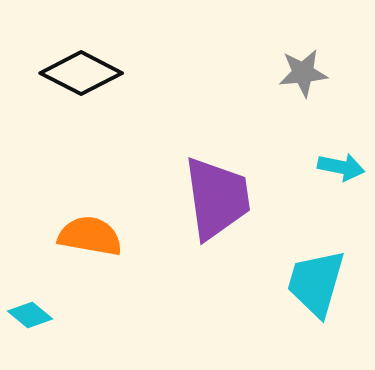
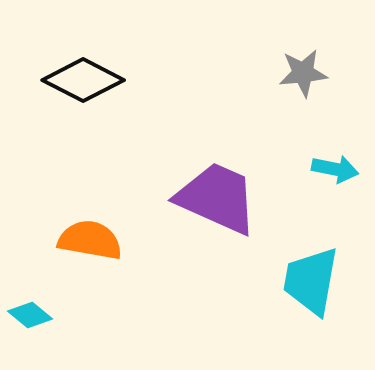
black diamond: moved 2 px right, 7 px down
cyan arrow: moved 6 px left, 2 px down
purple trapezoid: rotated 58 degrees counterclockwise
orange semicircle: moved 4 px down
cyan trapezoid: moved 5 px left, 2 px up; rotated 6 degrees counterclockwise
